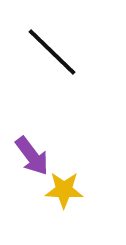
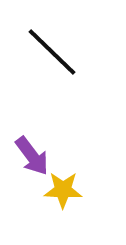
yellow star: moved 1 px left
